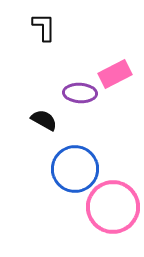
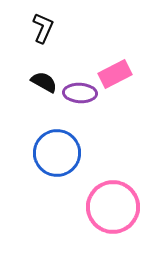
black L-shape: moved 1 px left, 1 px down; rotated 24 degrees clockwise
black semicircle: moved 38 px up
blue circle: moved 18 px left, 16 px up
